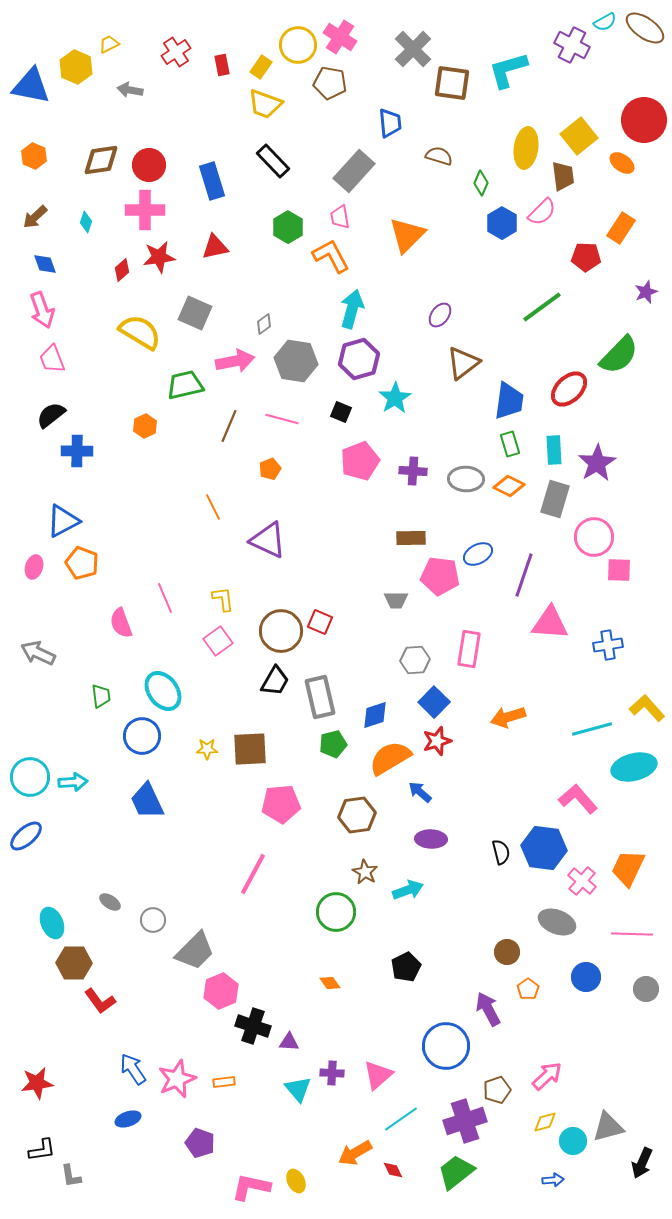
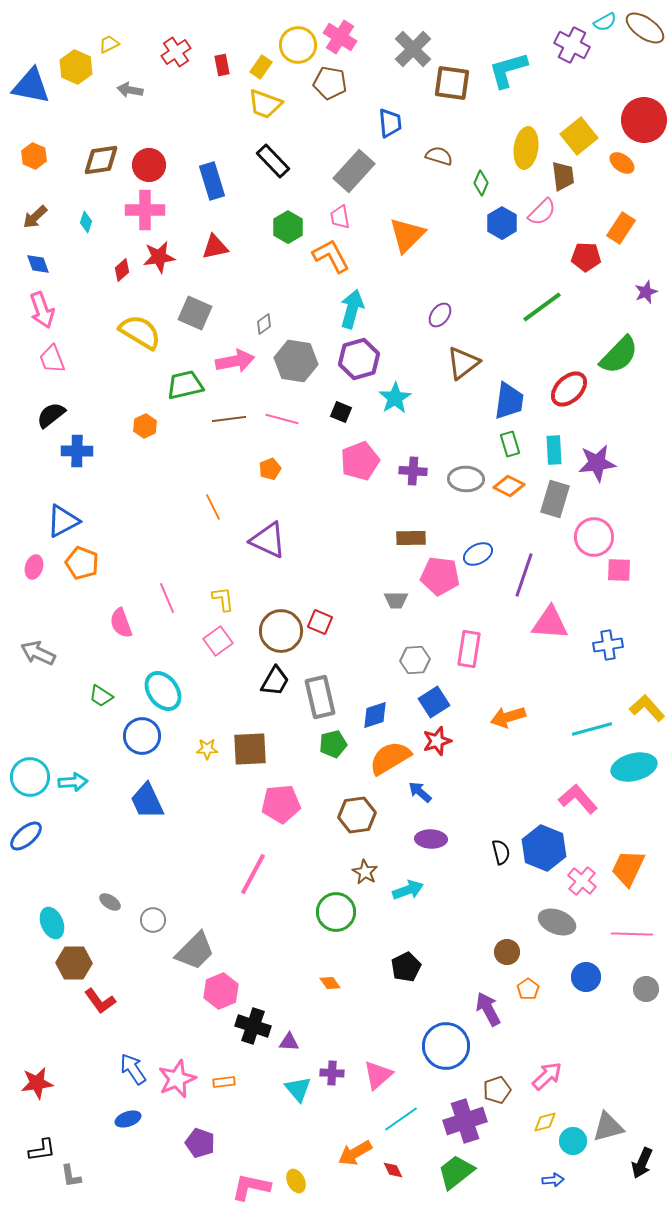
blue diamond at (45, 264): moved 7 px left
brown line at (229, 426): moved 7 px up; rotated 60 degrees clockwise
purple star at (597, 463): rotated 24 degrees clockwise
pink line at (165, 598): moved 2 px right
green trapezoid at (101, 696): rotated 130 degrees clockwise
blue square at (434, 702): rotated 12 degrees clockwise
blue hexagon at (544, 848): rotated 15 degrees clockwise
